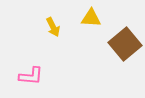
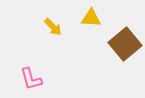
yellow arrow: rotated 18 degrees counterclockwise
pink L-shape: moved 3 px down; rotated 70 degrees clockwise
